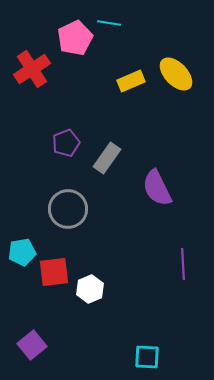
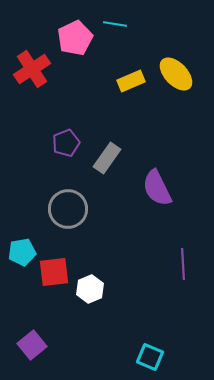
cyan line: moved 6 px right, 1 px down
cyan square: moved 3 px right; rotated 20 degrees clockwise
